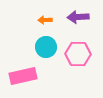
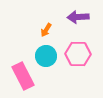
orange arrow: moved 1 px right, 10 px down; rotated 56 degrees counterclockwise
cyan circle: moved 9 px down
pink rectangle: rotated 76 degrees clockwise
